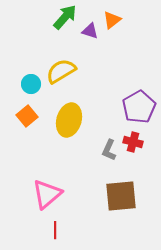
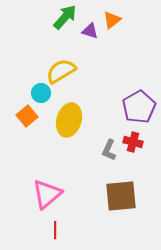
cyan circle: moved 10 px right, 9 px down
